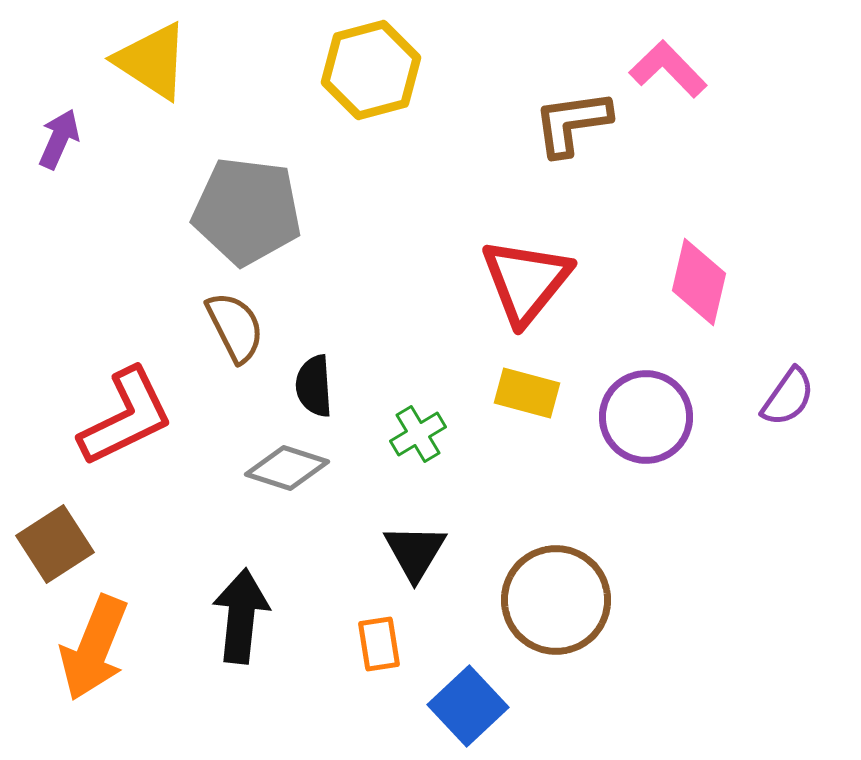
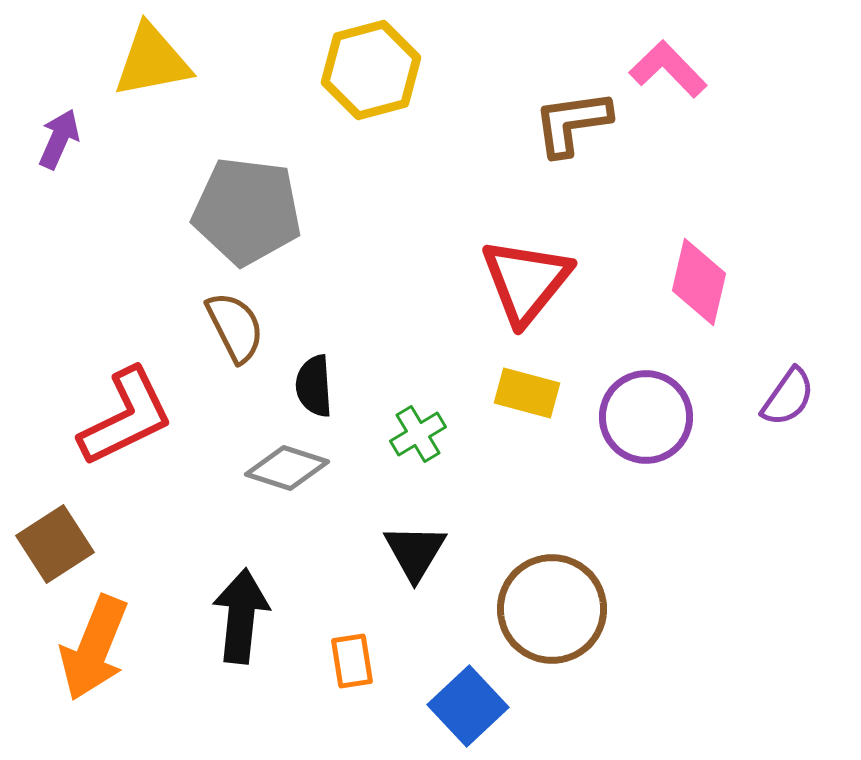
yellow triangle: rotated 44 degrees counterclockwise
brown circle: moved 4 px left, 9 px down
orange rectangle: moved 27 px left, 17 px down
